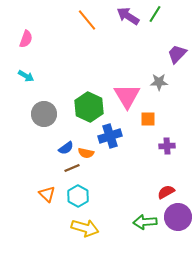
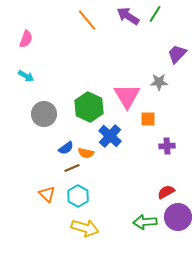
blue cross: rotated 30 degrees counterclockwise
